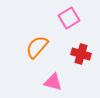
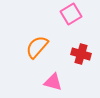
pink square: moved 2 px right, 4 px up
